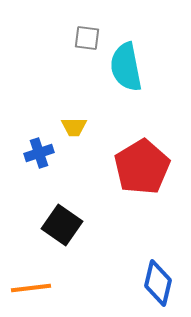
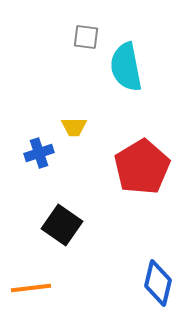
gray square: moved 1 px left, 1 px up
